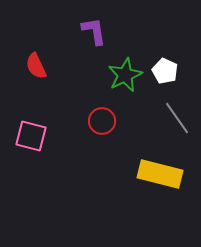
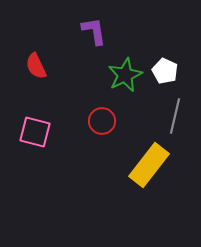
gray line: moved 2 px left, 2 px up; rotated 48 degrees clockwise
pink square: moved 4 px right, 4 px up
yellow rectangle: moved 11 px left, 9 px up; rotated 66 degrees counterclockwise
